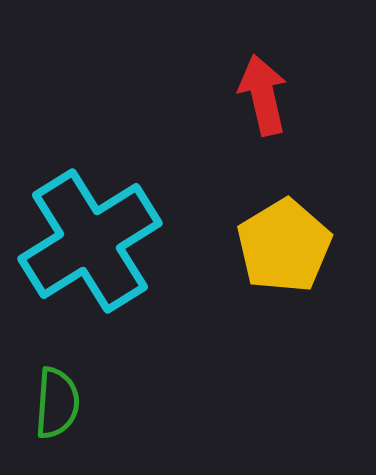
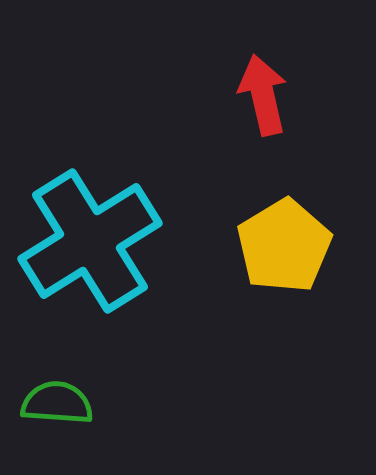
green semicircle: rotated 90 degrees counterclockwise
